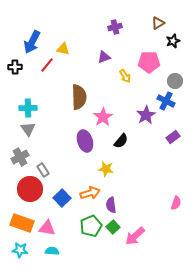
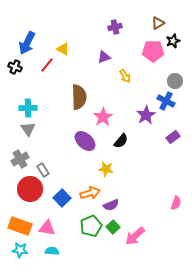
blue arrow: moved 5 px left, 1 px down
yellow triangle: rotated 16 degrees clockwise
pink pentagon: moved 4 px right, 11 px up
black cross: rotated 24 degrees clockwise
purple ellipse: rotated 30 degrees counterclockwise
gray cross: moved 2 px down
purple semicircle: rotated 105 degrees counterclockwise
orange rectangle: moved 2 px left, 3 px down
